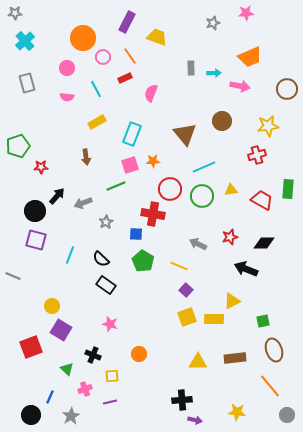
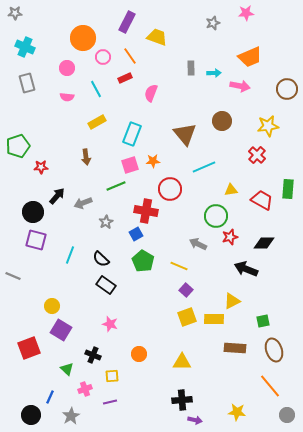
cyan cross at (25, 41): moved 6 px down; rotated 24 degrees counterclockwise
red cross at (257, 155): rotated 30 degrees counterclockwise
green circle at (202, 196): moved 14 px right, 20 px down
black circle at (35, 211): moved 2 px left, 1 px down
red cross at (153, 214): moved 7 px left, 3 px up
blue square at (136, 234): rotated 32 degrees counterclockwise
red square at (31, 347): moved 2 px left, 1 px down
brown rectangle at (235, 358): moved 10 px up; rotated 10 degrees clockwise
yellow triangle at (198, 362): moved 16 px left
